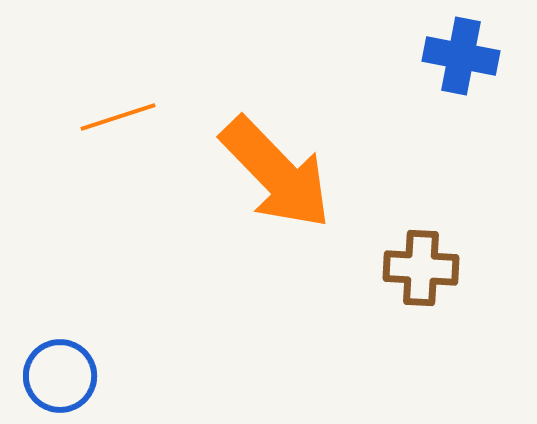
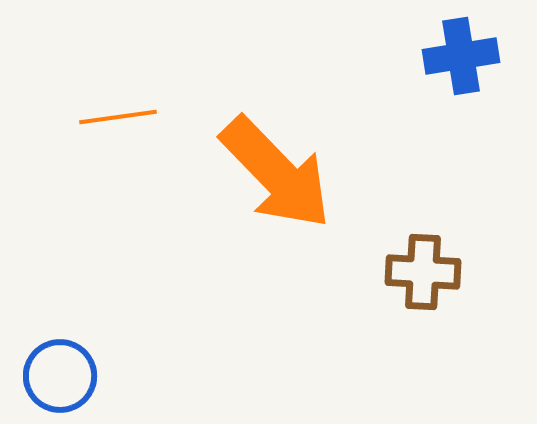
blue cross: rotated 20 degrees counterclockwise
orange line: rotated 10 degrees clockwise
brown cross: moved 2 px right, 4 px down
